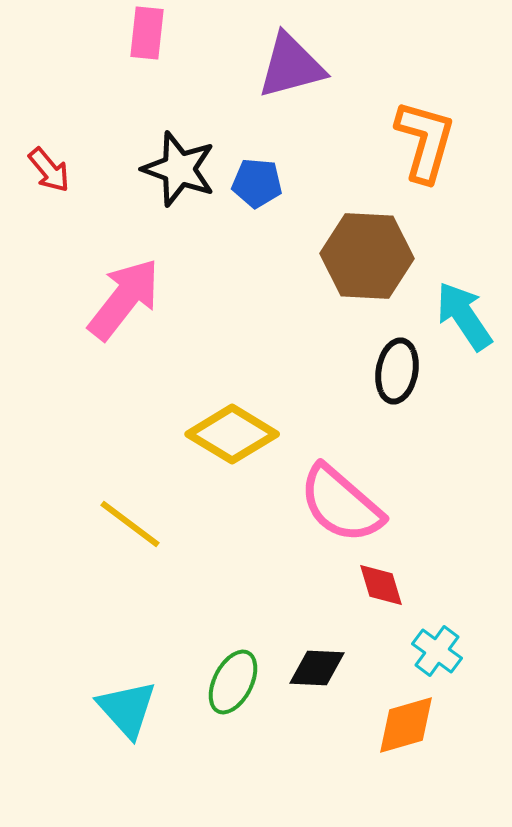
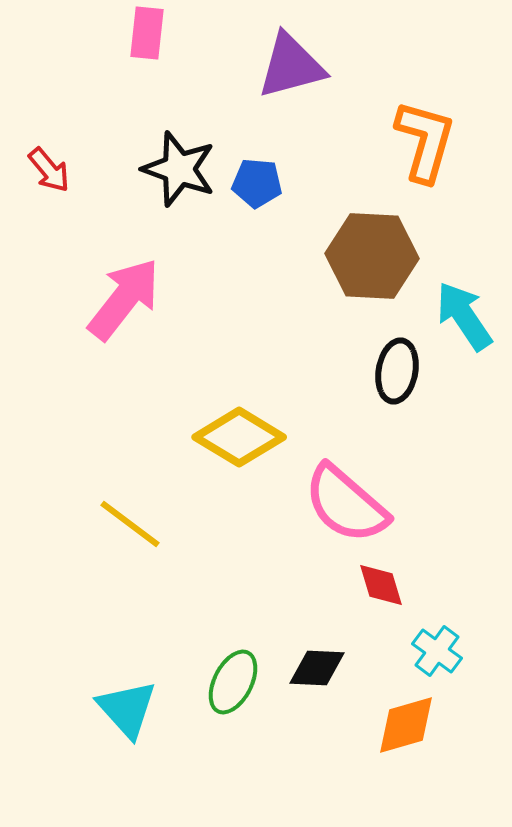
brown hexagon: moved 5 px right
yellow diamond: moved 7 px right, 3 px down
pink semicircle: moved 5 px right
